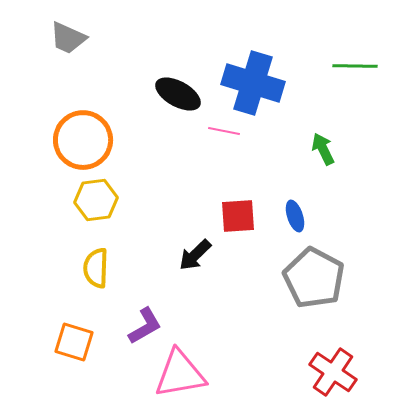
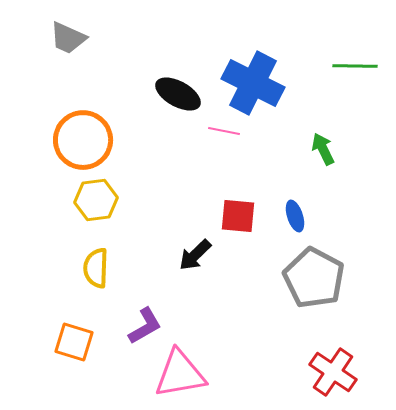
blue cross: rotated 10 degrees clockwise
red square: rotated 9 degrees clockwise
